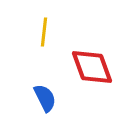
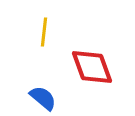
blue semicircle: moved 2 px left; rotated 24 degrees counterclockwise
